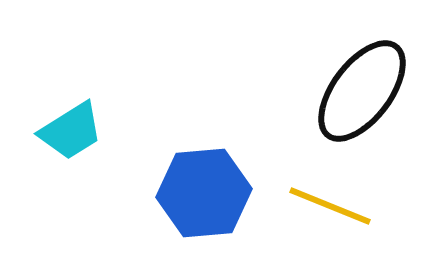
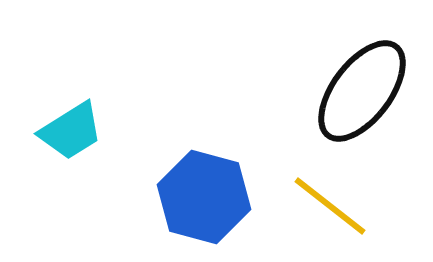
blue hexagon: moved 4 px down; rotated 20 degrees clockwise
yellow line: rotated 16 degrees clockwise
